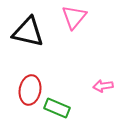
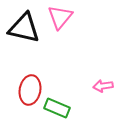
pink triangle: moved 14 px left
black triangle: moved 4 px left, 4 px up
